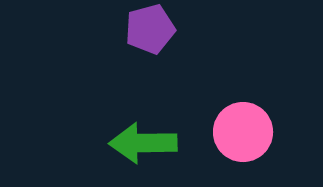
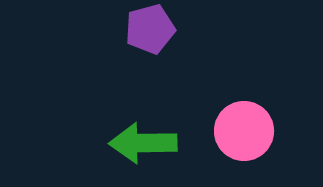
pink circle: moved 1 px right, 1 px up
